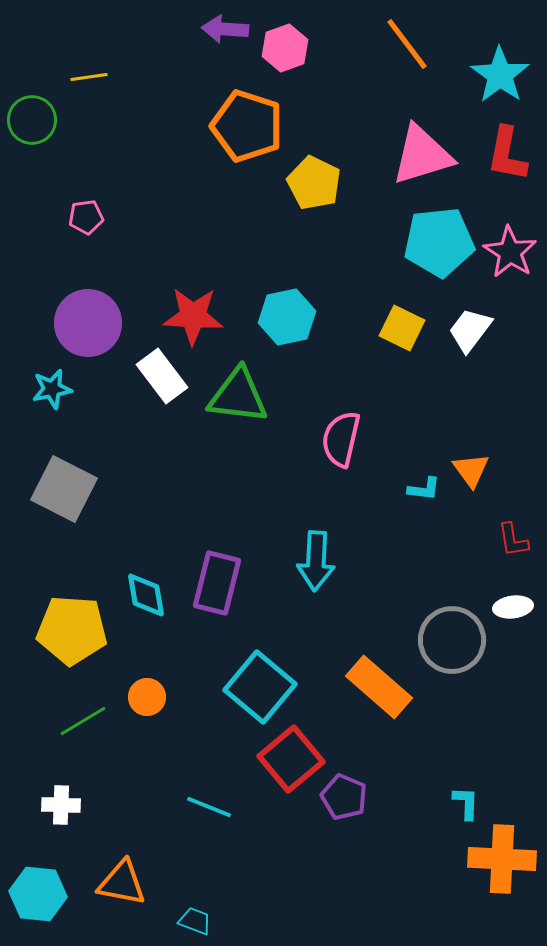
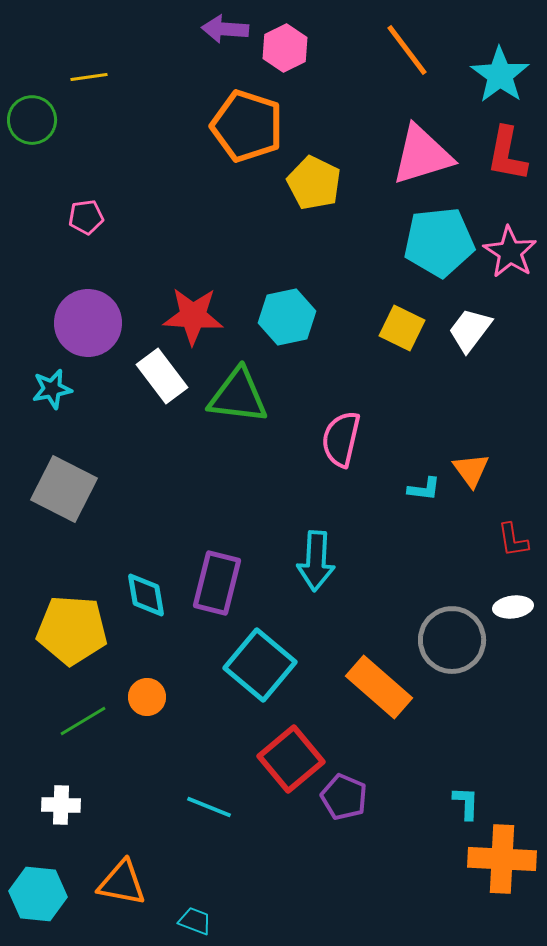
orange line at (407, 44): moved 6 px down
pink hexagon at (285, 48): rotated 6 degrees counterclockwise
cyan square at (260, 687): moved 22 px up
